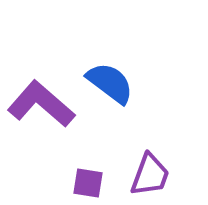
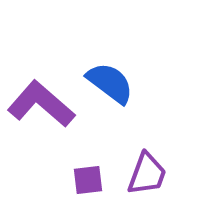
purple trapezoid: moved 3 px left, 1 px up
purple square: moved 3 px up; rotated 16 degrees counterclockwise
